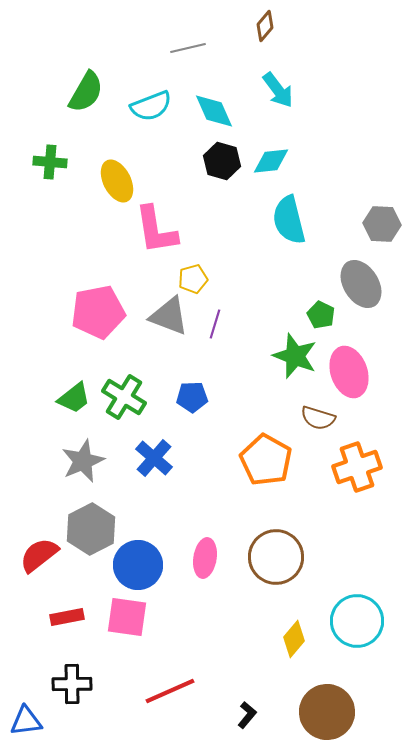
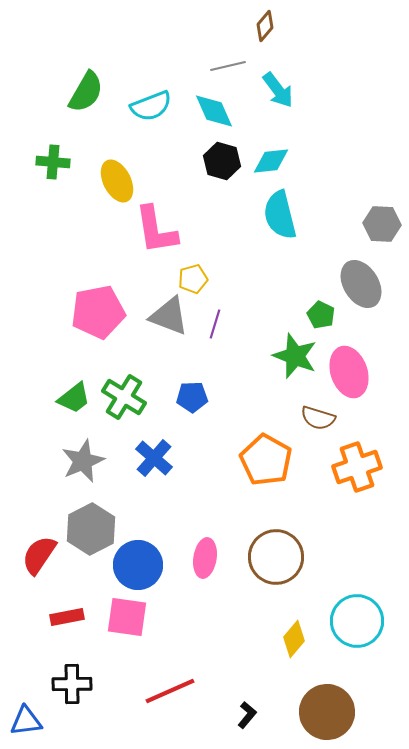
gray line at (188, 48): moved 40 px right, 18 px down
green cross at (50, 162): moved 3 px right
cyan semicircle at (289, 220): moved 9 px left, 5 px up
red semicircle at (39, 555): rotated 18 degrees counterclockwise
